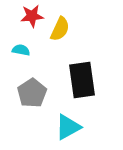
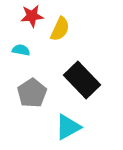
black rectangle: rotated 36 degrees counterclockwise
